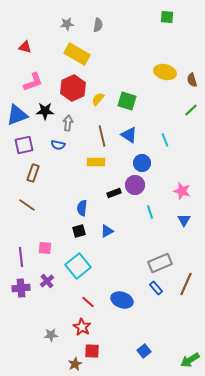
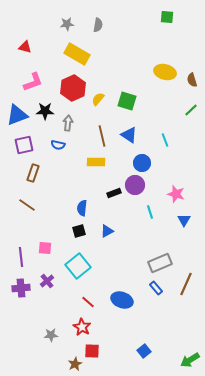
pink star at (182, 191): moved 6 px left, 3 px down
